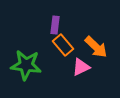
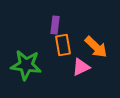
orange rectangle: rotated 30 degrees clockwise
